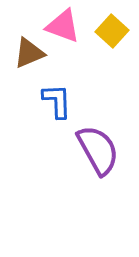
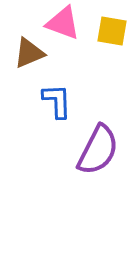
pink triangle: moved 3 px up
yellow square: rotated 32 degrees counterclockwise
purple semicircle: rotated 56 degrees clockwise
